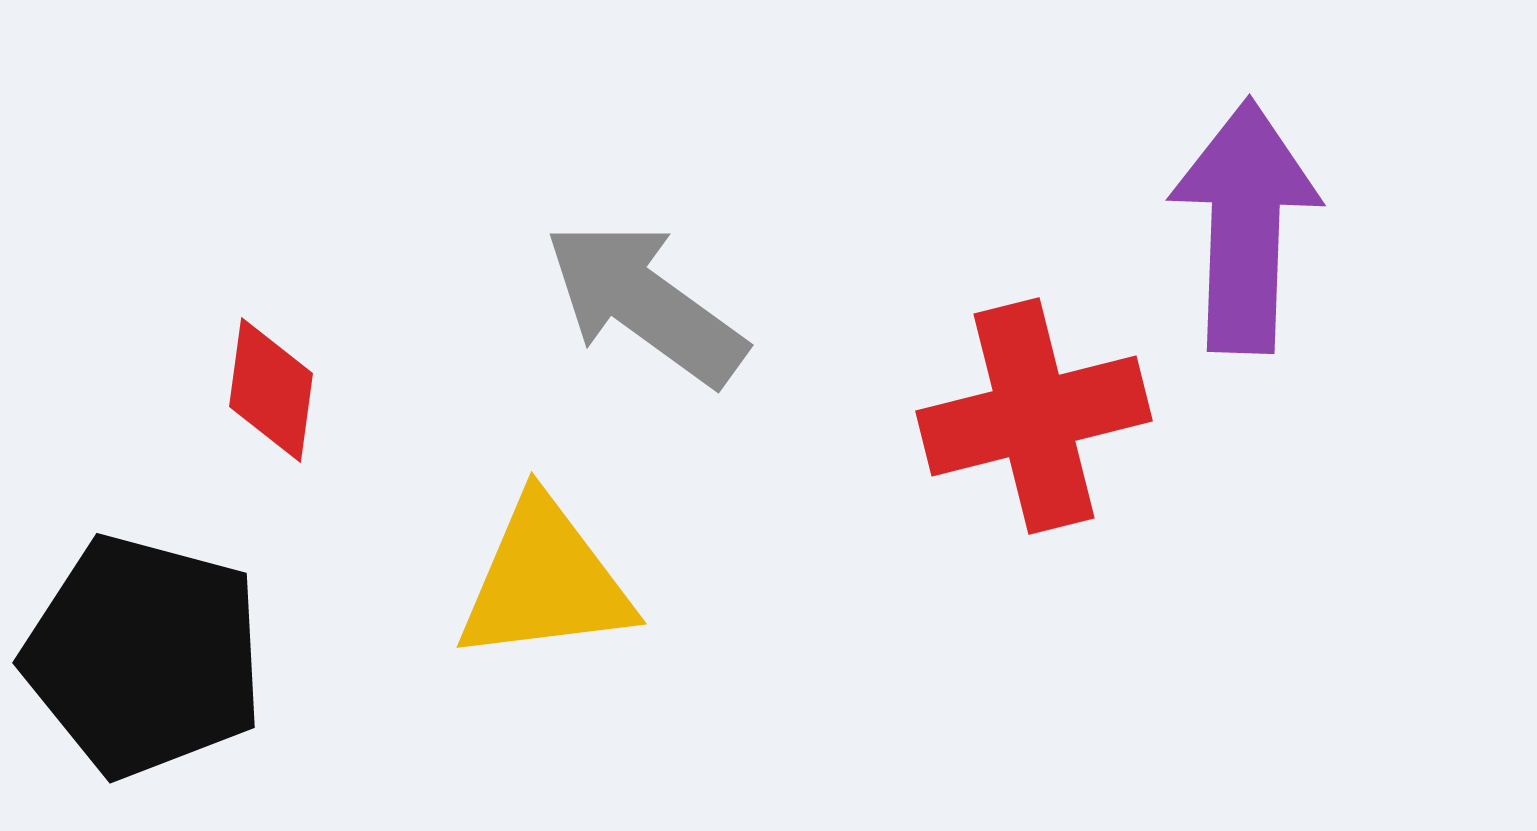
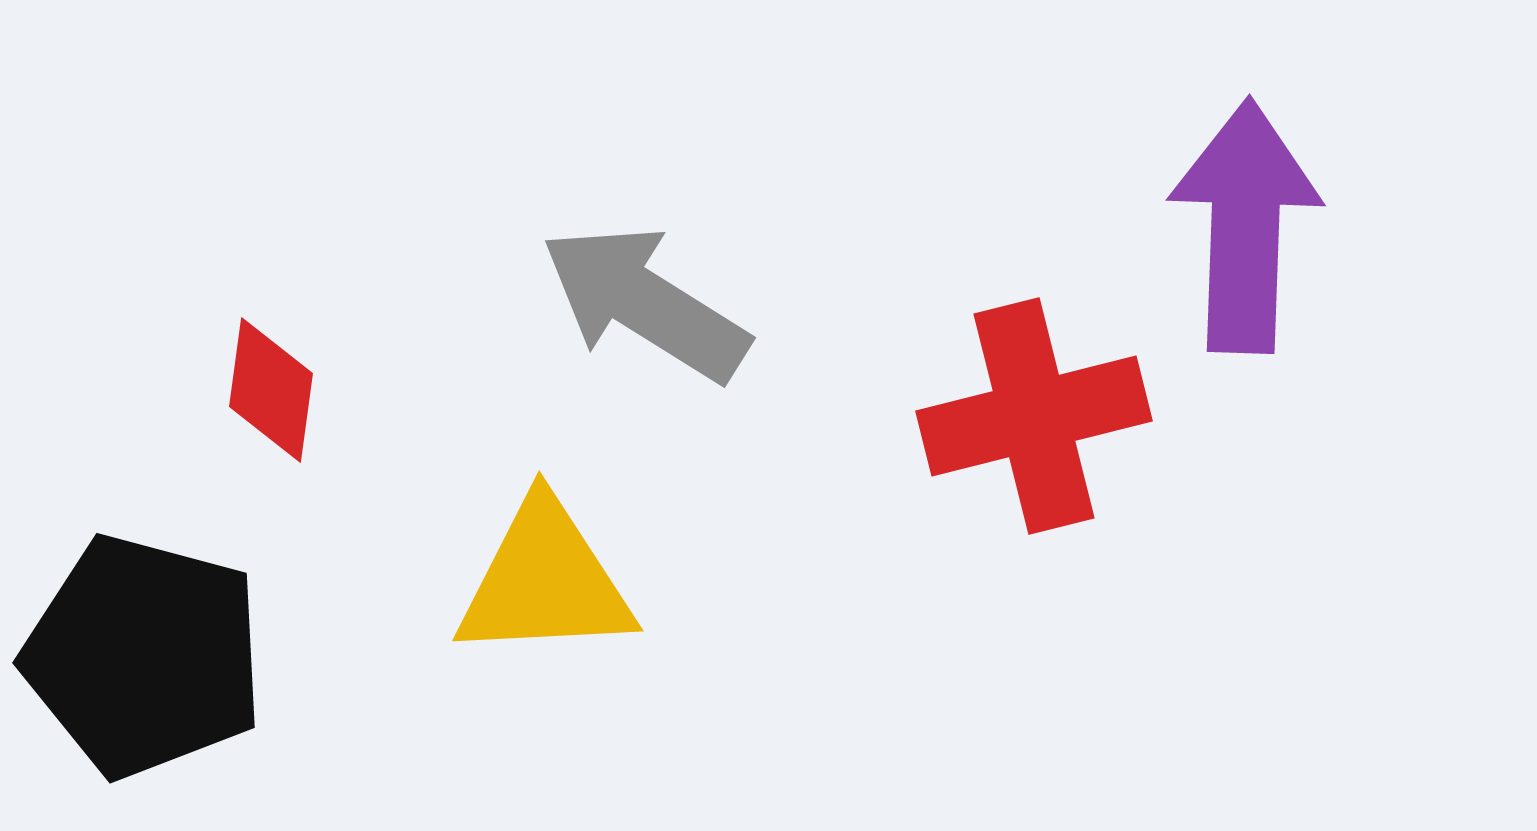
gray arrow: rotated 4 degrees counterclockwise
yellow triangle: rotated 4 degrees clockwise
